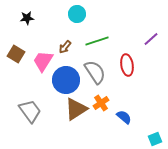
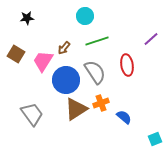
cyan circle: moved 8 px right, 2 px down
brown arrow: moved 1 px left, 1 px down
orange cross: rotated 14 degrees clockwise
gray trapezoid: moved 2 px right, 3 px down
